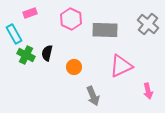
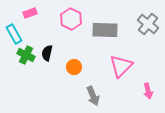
pink triangle: rotated 20 degrees counterclockwise
